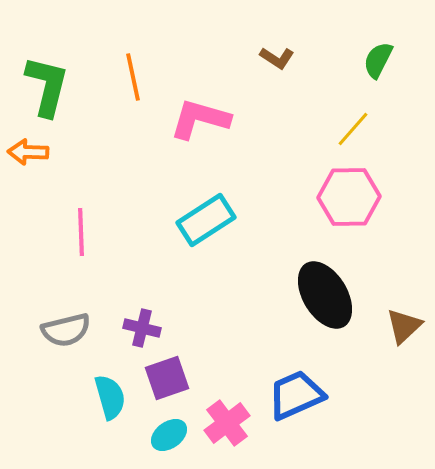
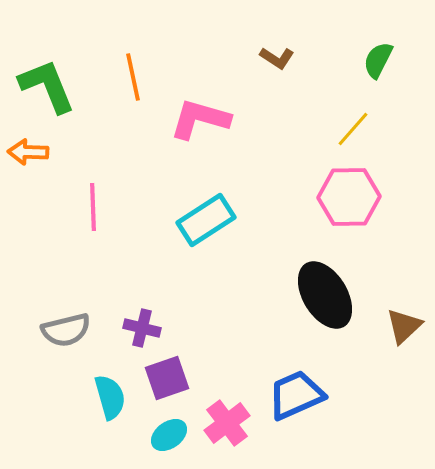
green L-shape: rotated 36 degrees counterclockwise
pink line: moved 12 px right, 25 px up
